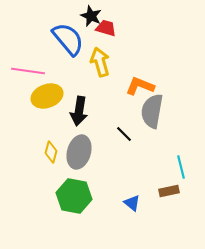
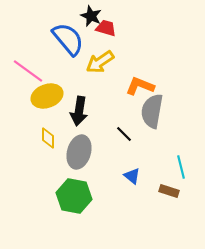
yellow arrow: rotated 108 degrees counterclockwise
pink line: rotated 28 degrees clockwise
yellow diamond: moved 3 px left, 14 px up; rotated 15 degrees counterclockwise
brown rectangle: rotated 30 degrees clockwise
blue triangle: moved 27 px up
